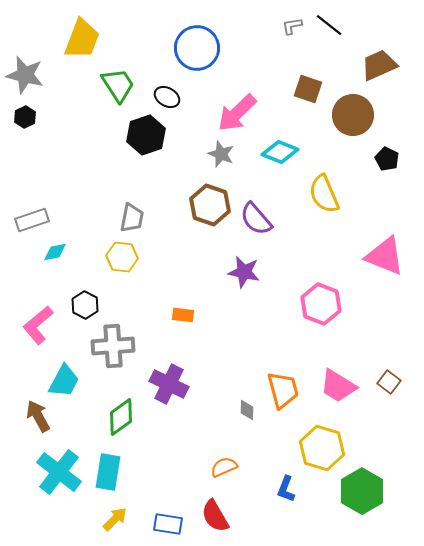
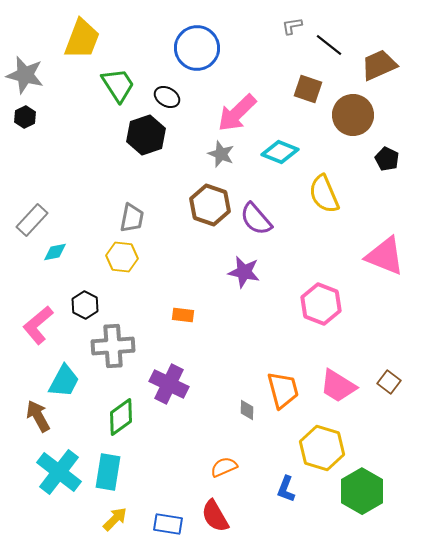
black line at (329, 25): moved 20 px down
gray rectangle at (32, 220): rotated 28 degrees counterclockwise
